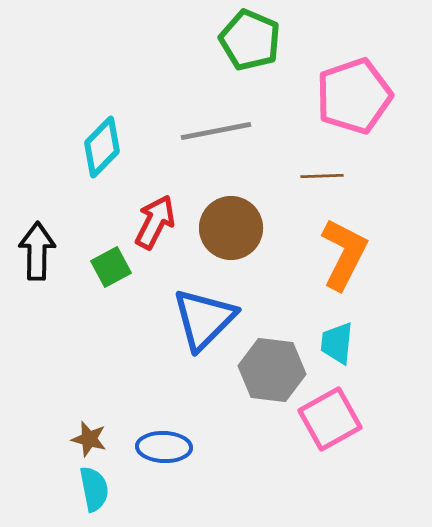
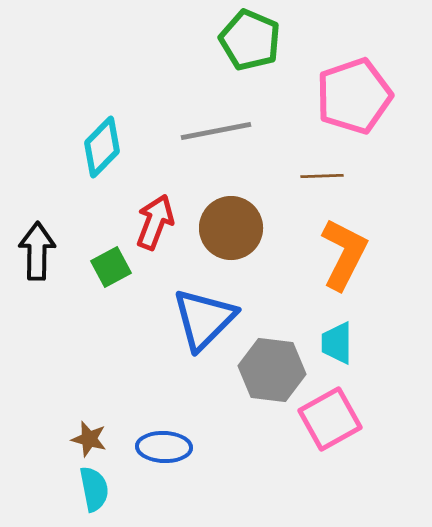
red arrow: rotated 6 degrees counterclockwise
cyan trapezoid: rotated 6 degrees counterclockwise
